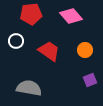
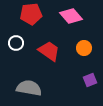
white circle: moved 2 px down
orange circle: moved 1 px left, 2 px up
